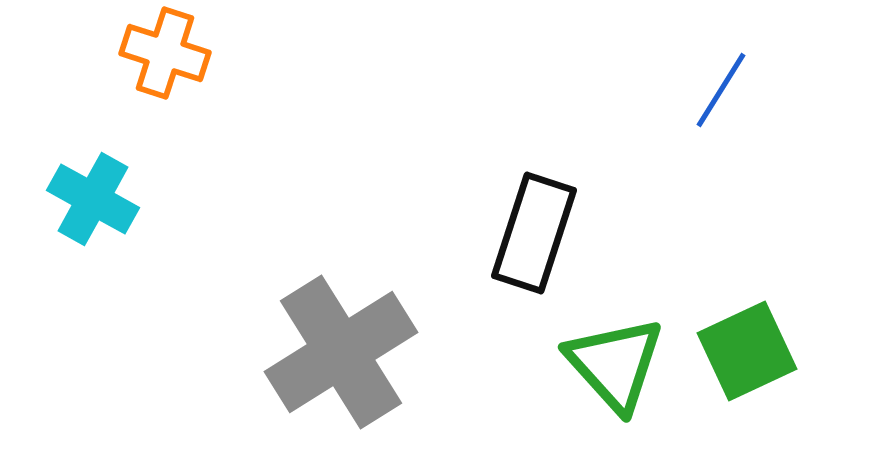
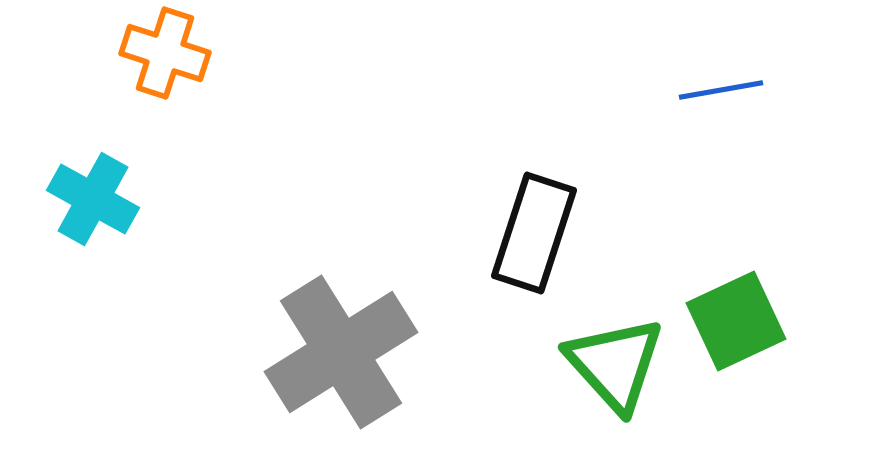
blue line: rotated 48 degrees clockwise
green square: moved 11 px left, 30 px up
